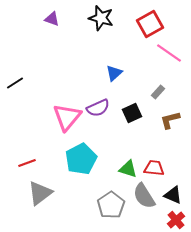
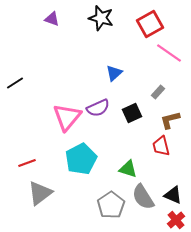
red trapezoid: moved 7 px right, 22 px up; rotated 110 degrees counterclockwise
gray semicircle: moved 1 px left, 1 px down
